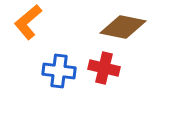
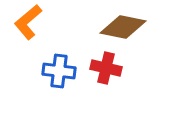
red cross: moved 2 px right
